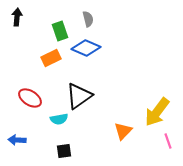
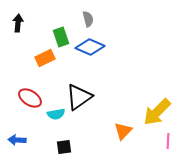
black arrow: moved 1 px right, 6 px down
green rectangle: moved 1 px right, 6 px down
blue diamond: moved 4 px right, 1 px up
orange rectangle: moved 6 px left
black triangle: moved 1 px down
yellow arrow: rotated 8 degrees clockwise
cyan semicircle: moved 3 px left, 5 px up
pink line: rotated 21 degrees clockwise
black square: moved 4 px up
